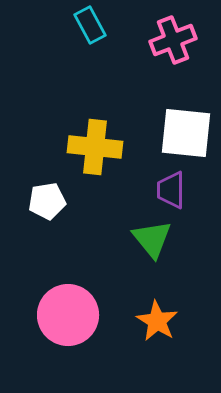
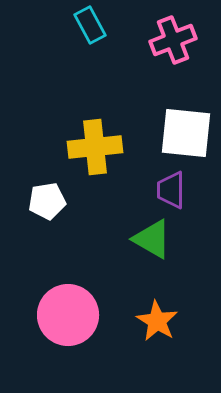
yellow cross: rotated 12 degrees counterclockwise
green triangle: rotated 21 degrees counterclockwise
